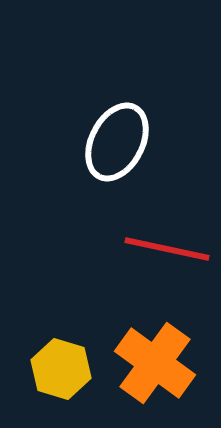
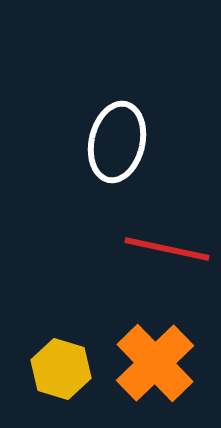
white ellipse: rotated 14 degrees counterclockwise
orange cross: rotated 10 degrees clockwise
